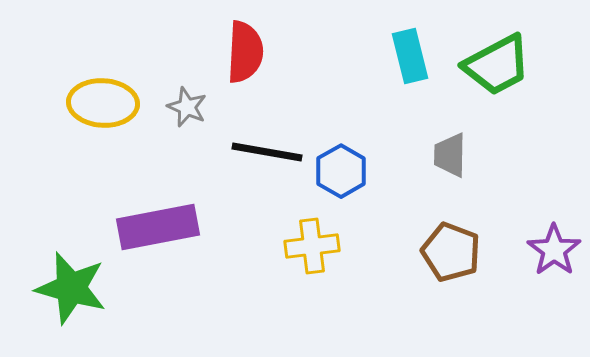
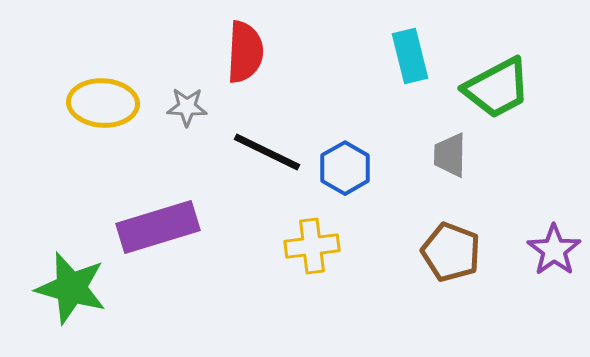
green trapezoid: moved 23 px down
gray star: rotated 21 degrees counterclockwise
black line: rotated 16 degrees clockwise
blue hexagon: moved 4 px right, 3 px up
purple rectangle: rotated 6 degrees counterclockwise
